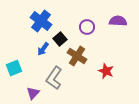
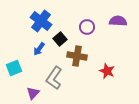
blue arrow: moved 4 px left
brown cross: rotated 24 degrees counterclockwise
red star: moved 1 px right
